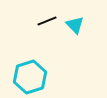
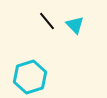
black line: rotated 72 degrees clockwise
